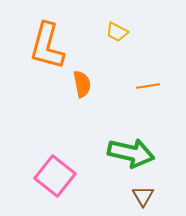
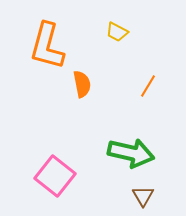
orange line: rotated 50 degrees counterclockwise
